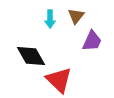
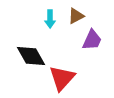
brown triangle: rotated 24 degrees clockwise
purple trapezoid: moved 1 px up
red triangle: moved 3 px right, 2 px up; rotated 28 degrees clockwise
